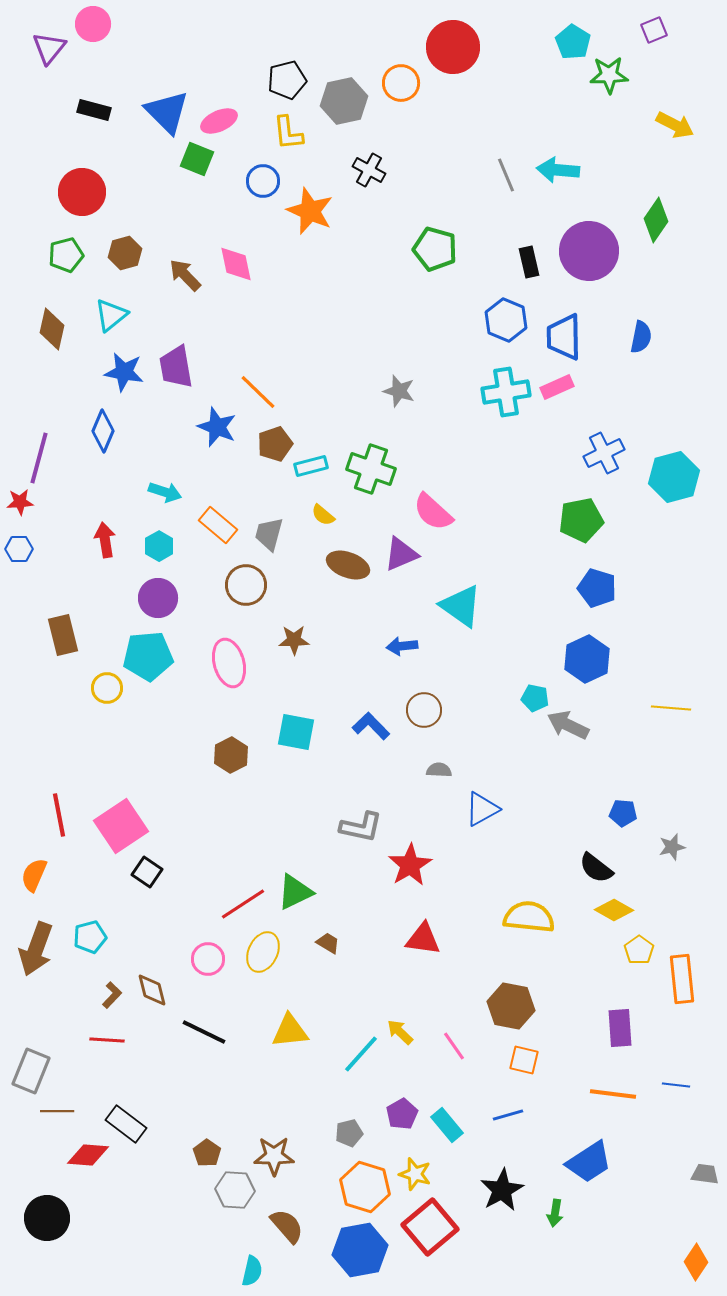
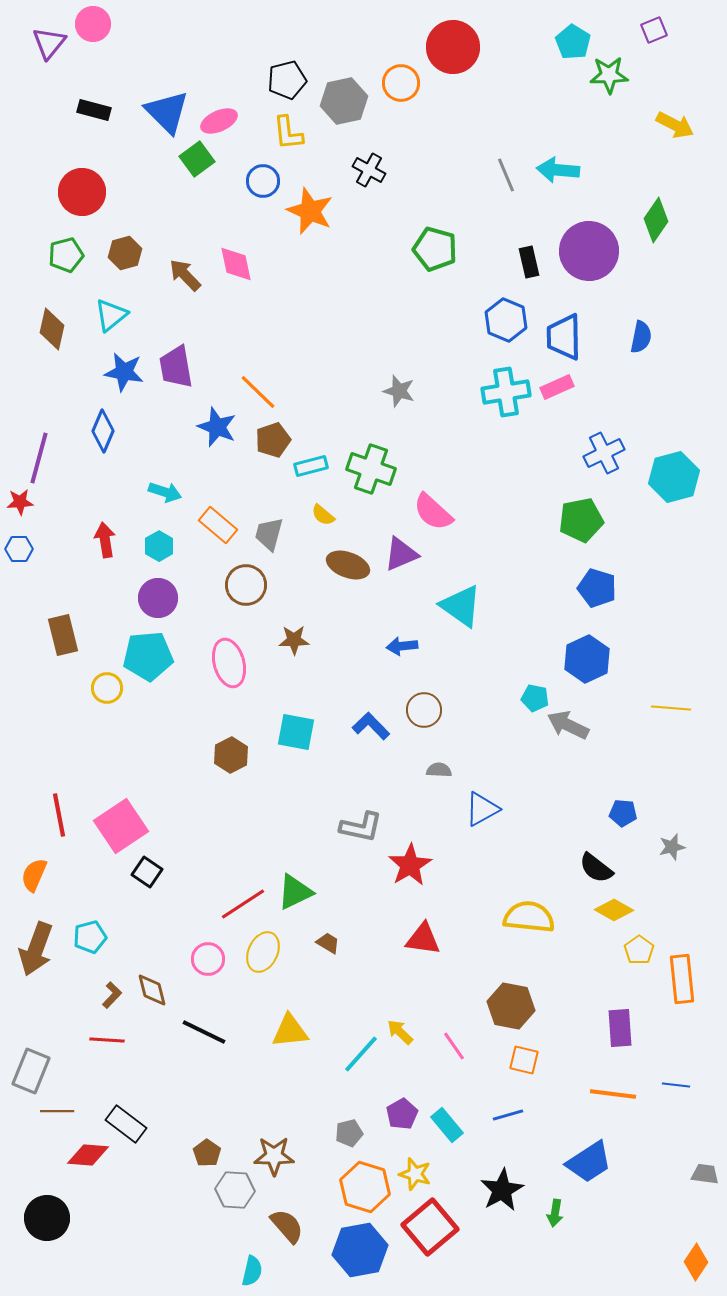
purple triangle at (49, 48): moved 5 px up
green square at (197, 159): rotated 32 degrees clockwise
brown pentagon at (275, 444): moved 2 px left, 4 px up
